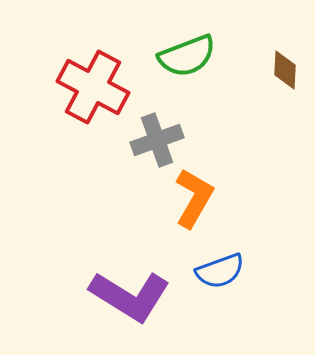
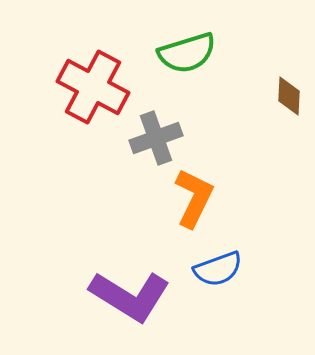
green semicircle: moved 3 px up; rotated 4 degrees clockwise
brown diamond: moved 4 px right, 26 px down
gray cross: moved 1 px left, 2 px up
orange L-shape: rotated 4 degrees counterclockwise
blue semicircle: moved 2 px left, 2 px up
